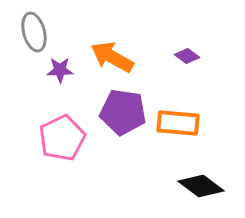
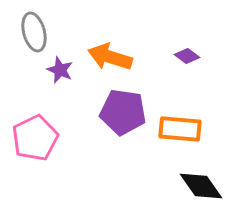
orange arrow: moved 2 px left; rotated 12 degrees counterclockwise
purple star: rotated 24 degrees clockwise
orange rectangle: moved 2 px right, 6 px down
pink pentagon: moved 27 px left
black diamond: rotated 18 degrees clockwise
